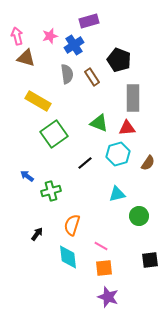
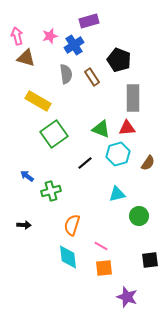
gray semicircle: moved 1 px left
green triangle: moved 2 px right, 6 px down
black arrow: moved 13 px left, 9 px up; rotated 56 degrees clockwise
purple star: moved 19 px right
